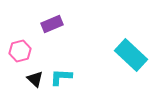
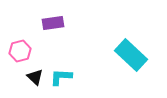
purple rectangle: moved 1 px right, 1 px up; rotated 15 degrees clockwise
black triangle: moved 2 px up
